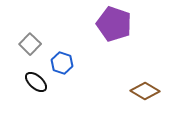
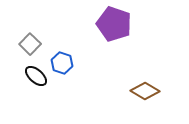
black ellipse: moved 6 px up
